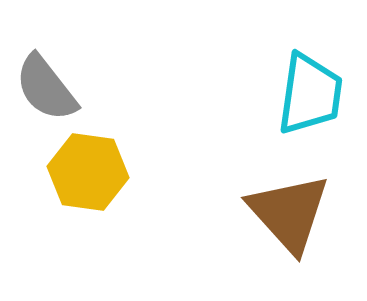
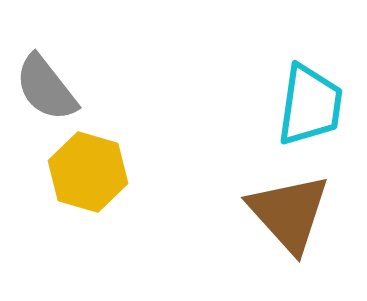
cyan trapezoid: moved 11 px down
yellow hexagon: rotated 8 degrees clockwise
